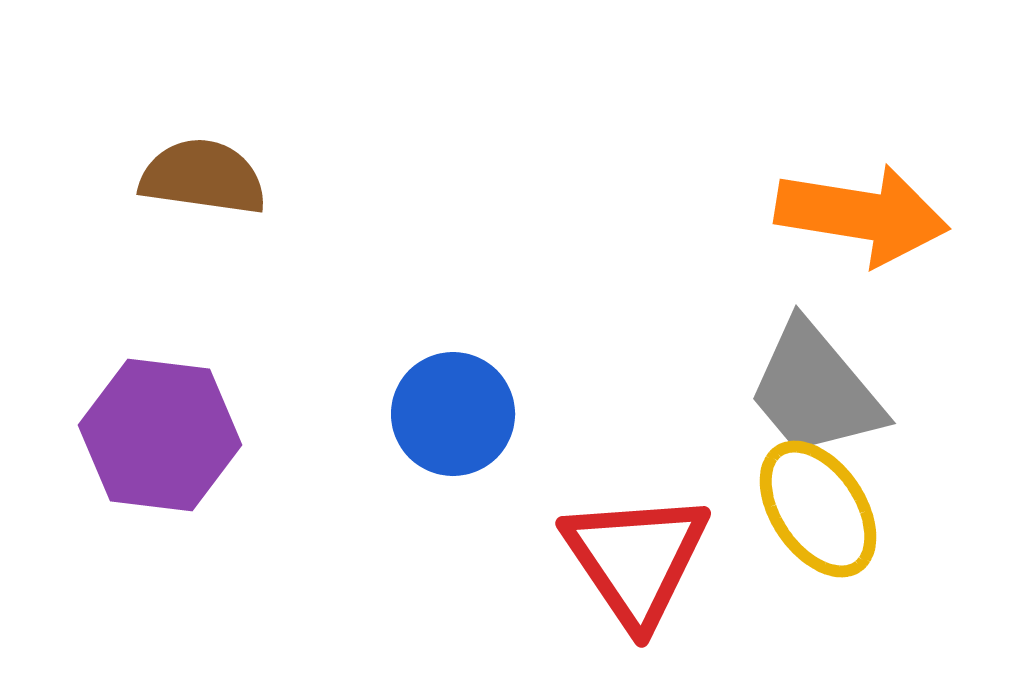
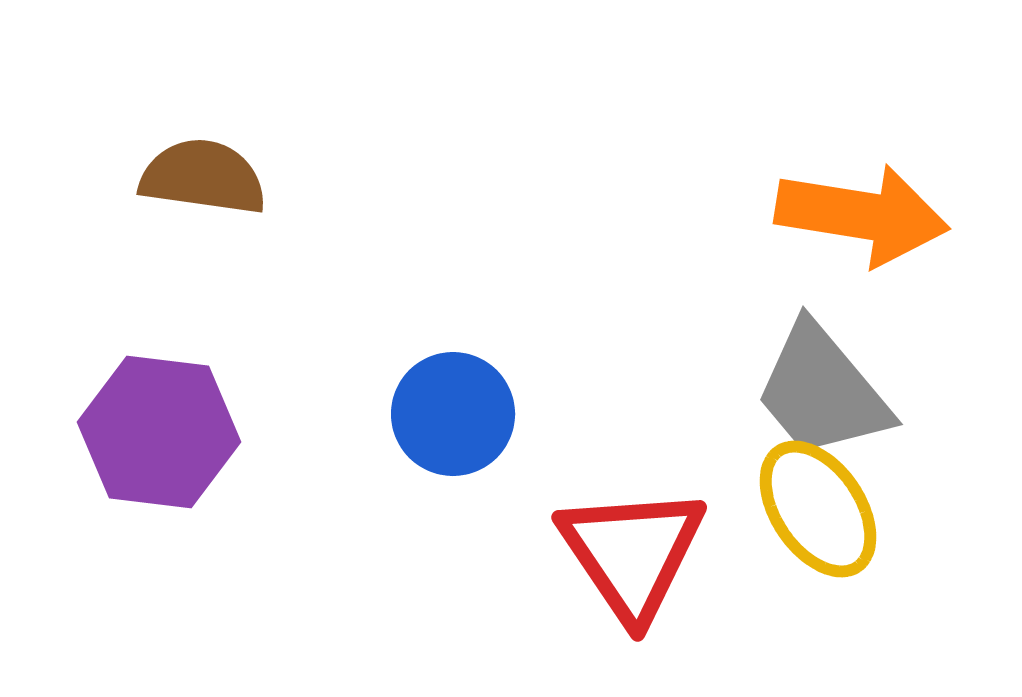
gray trapezoid: moved 7 px right, 1 px down
purple hexagon: moved 1 px left, 3 px up
red triangle: moved 4 px left, 6 px up
